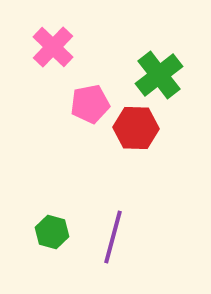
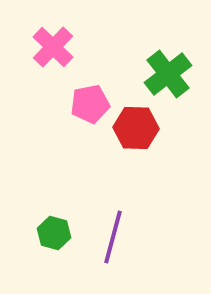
green cross: moved 9 px right, 1 px up
green hexagon: moved 2 px right, 1 px down
